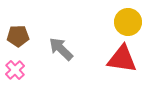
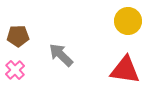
yellow circle: moved 1 px up
gray arrow: moved 6 px down
red triangle: moved 3 px right, 11 px down
